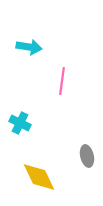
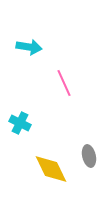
pink line: moved 2 px right, 2 px down; rotated 32 degrees counterclockwise
gray ellipse: moved 2 px right
yellow diamond: moved 12 px right, 8 px up
